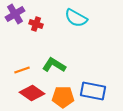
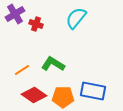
cyan semicircle: rotated 100 degrees clockwise
green L-shape: moved 1 px left, 1 px up
orange line: rotated 14 degrees counterclockwise
red diamond: moved 2 px right, 2 px down
